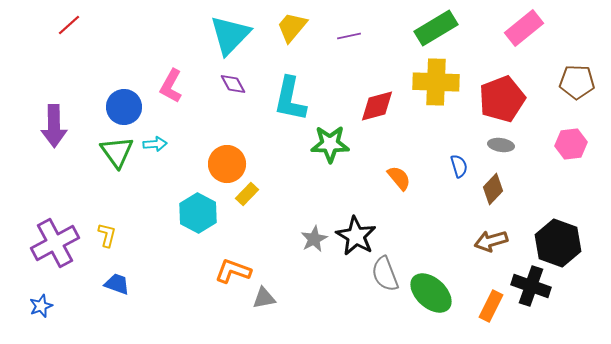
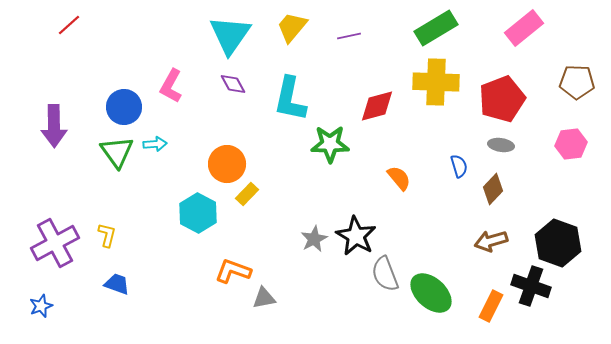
cyan triangle: rotated 9 degrees counterclockwise
